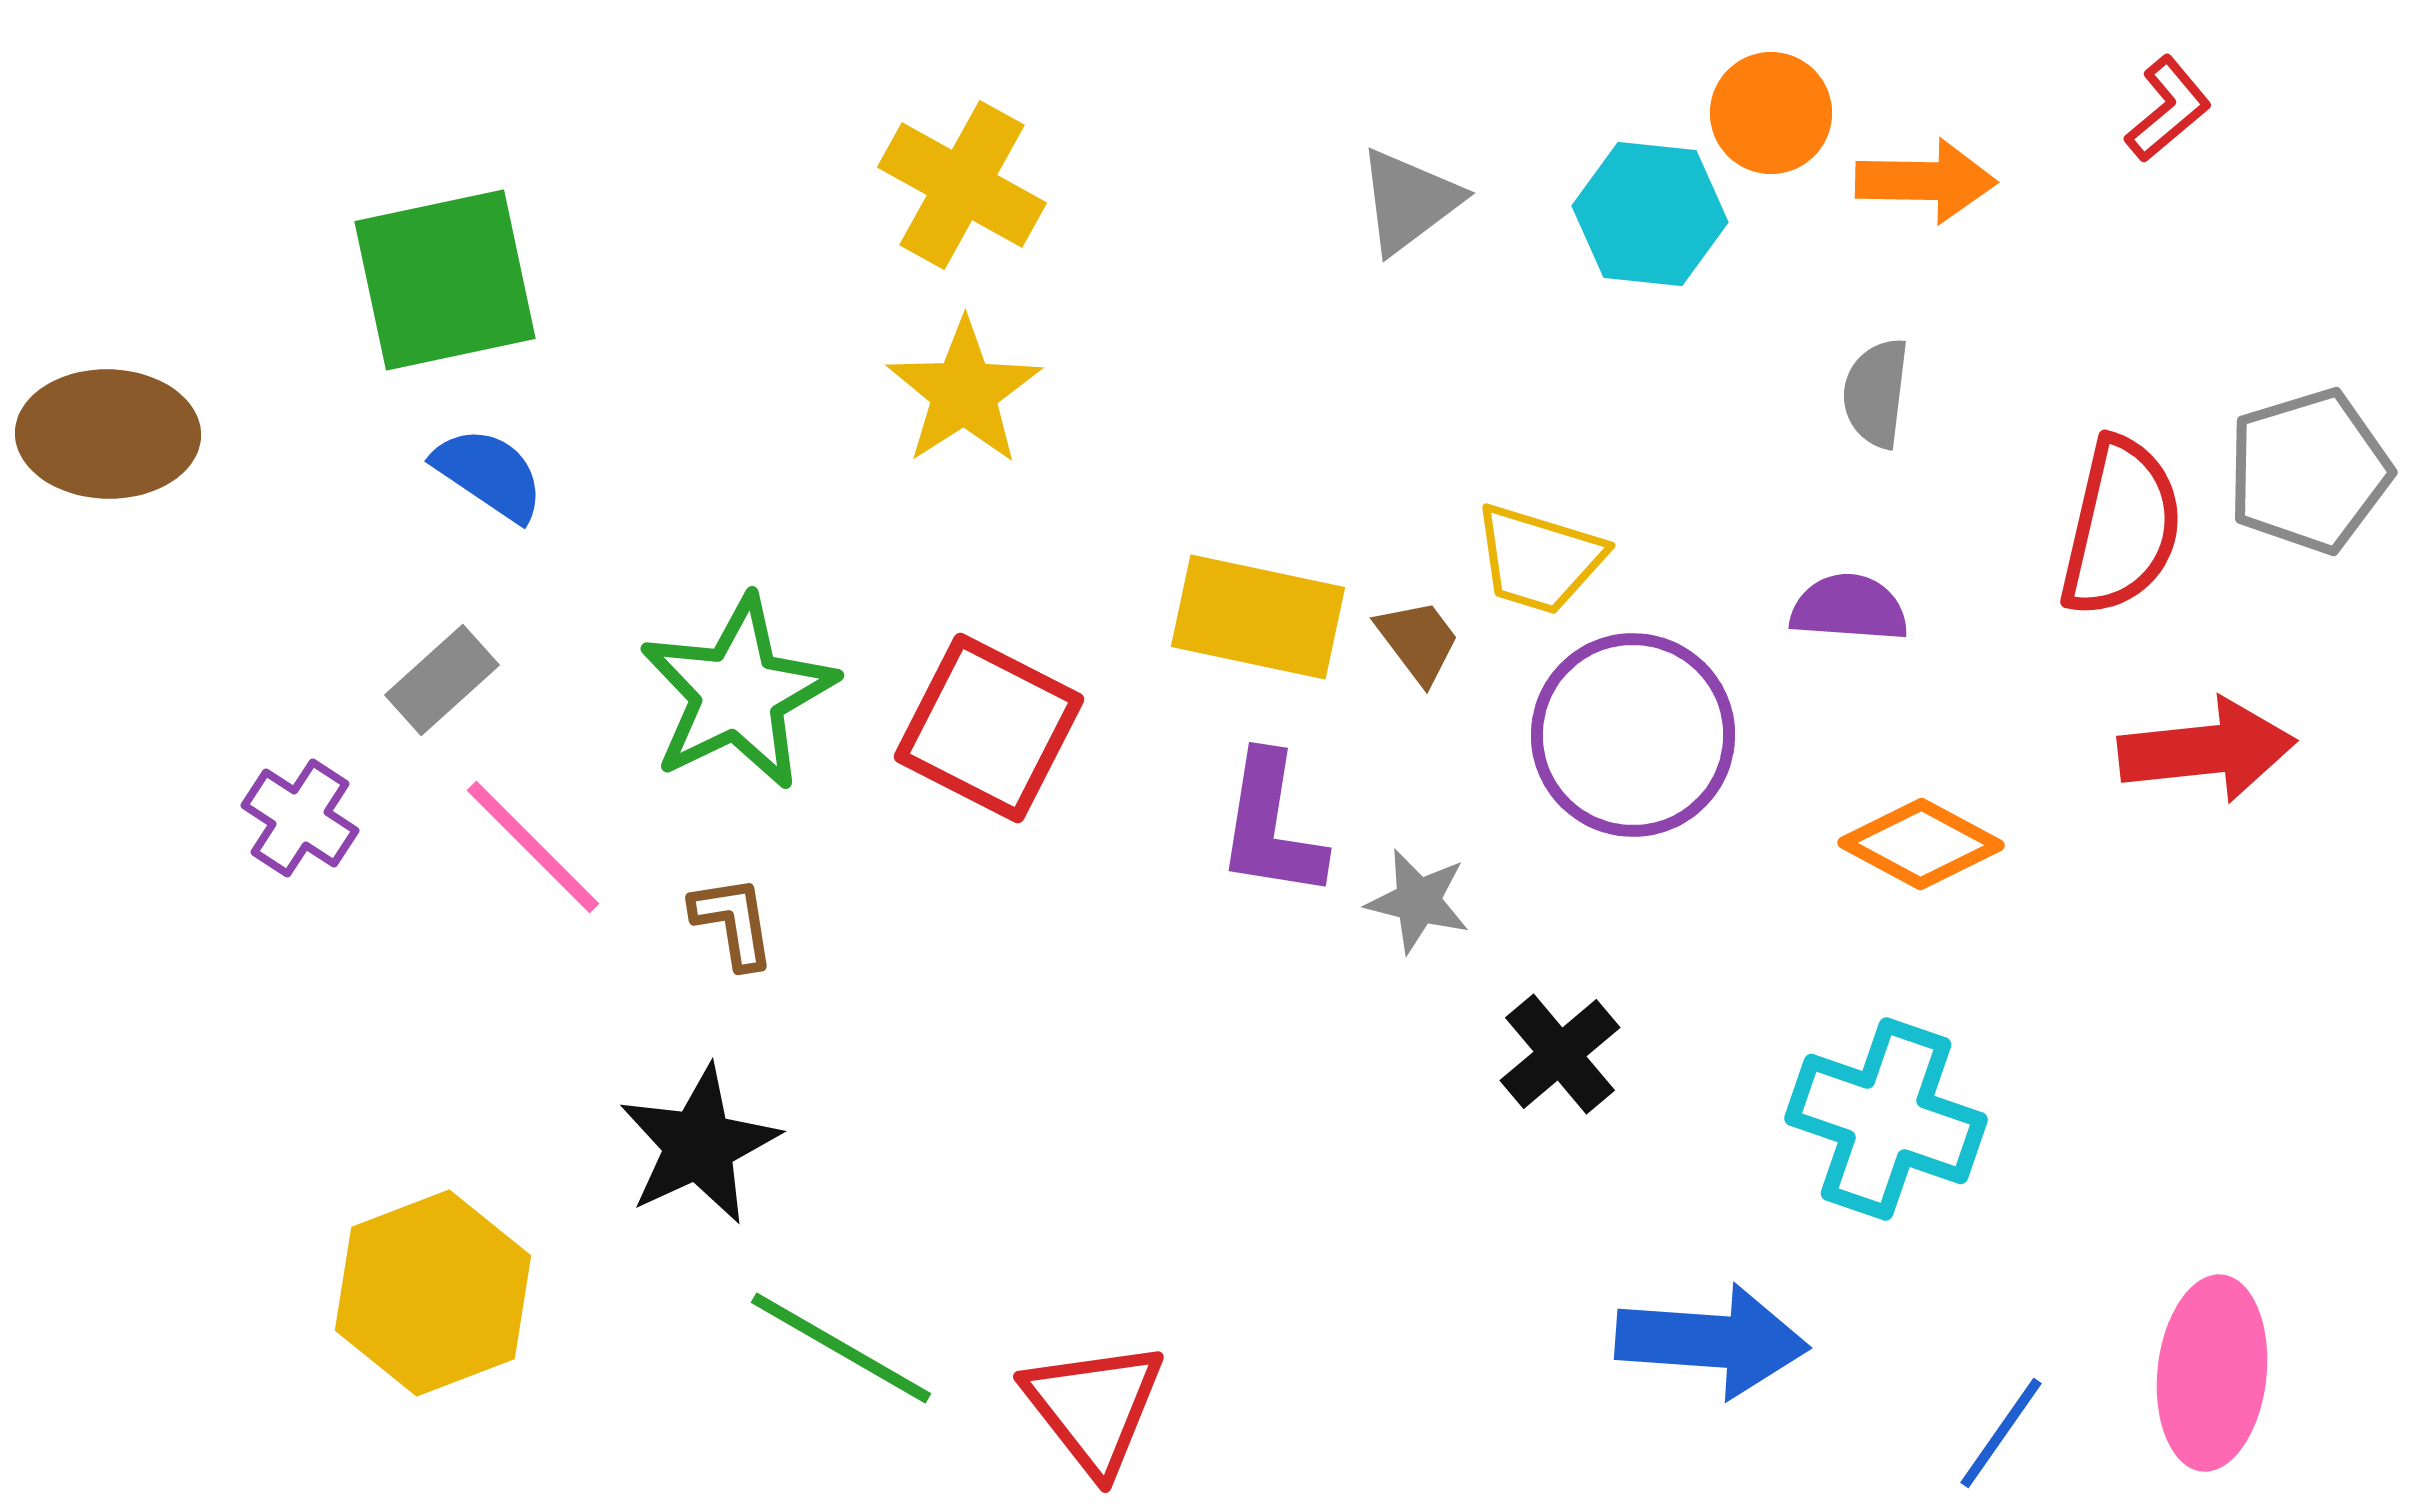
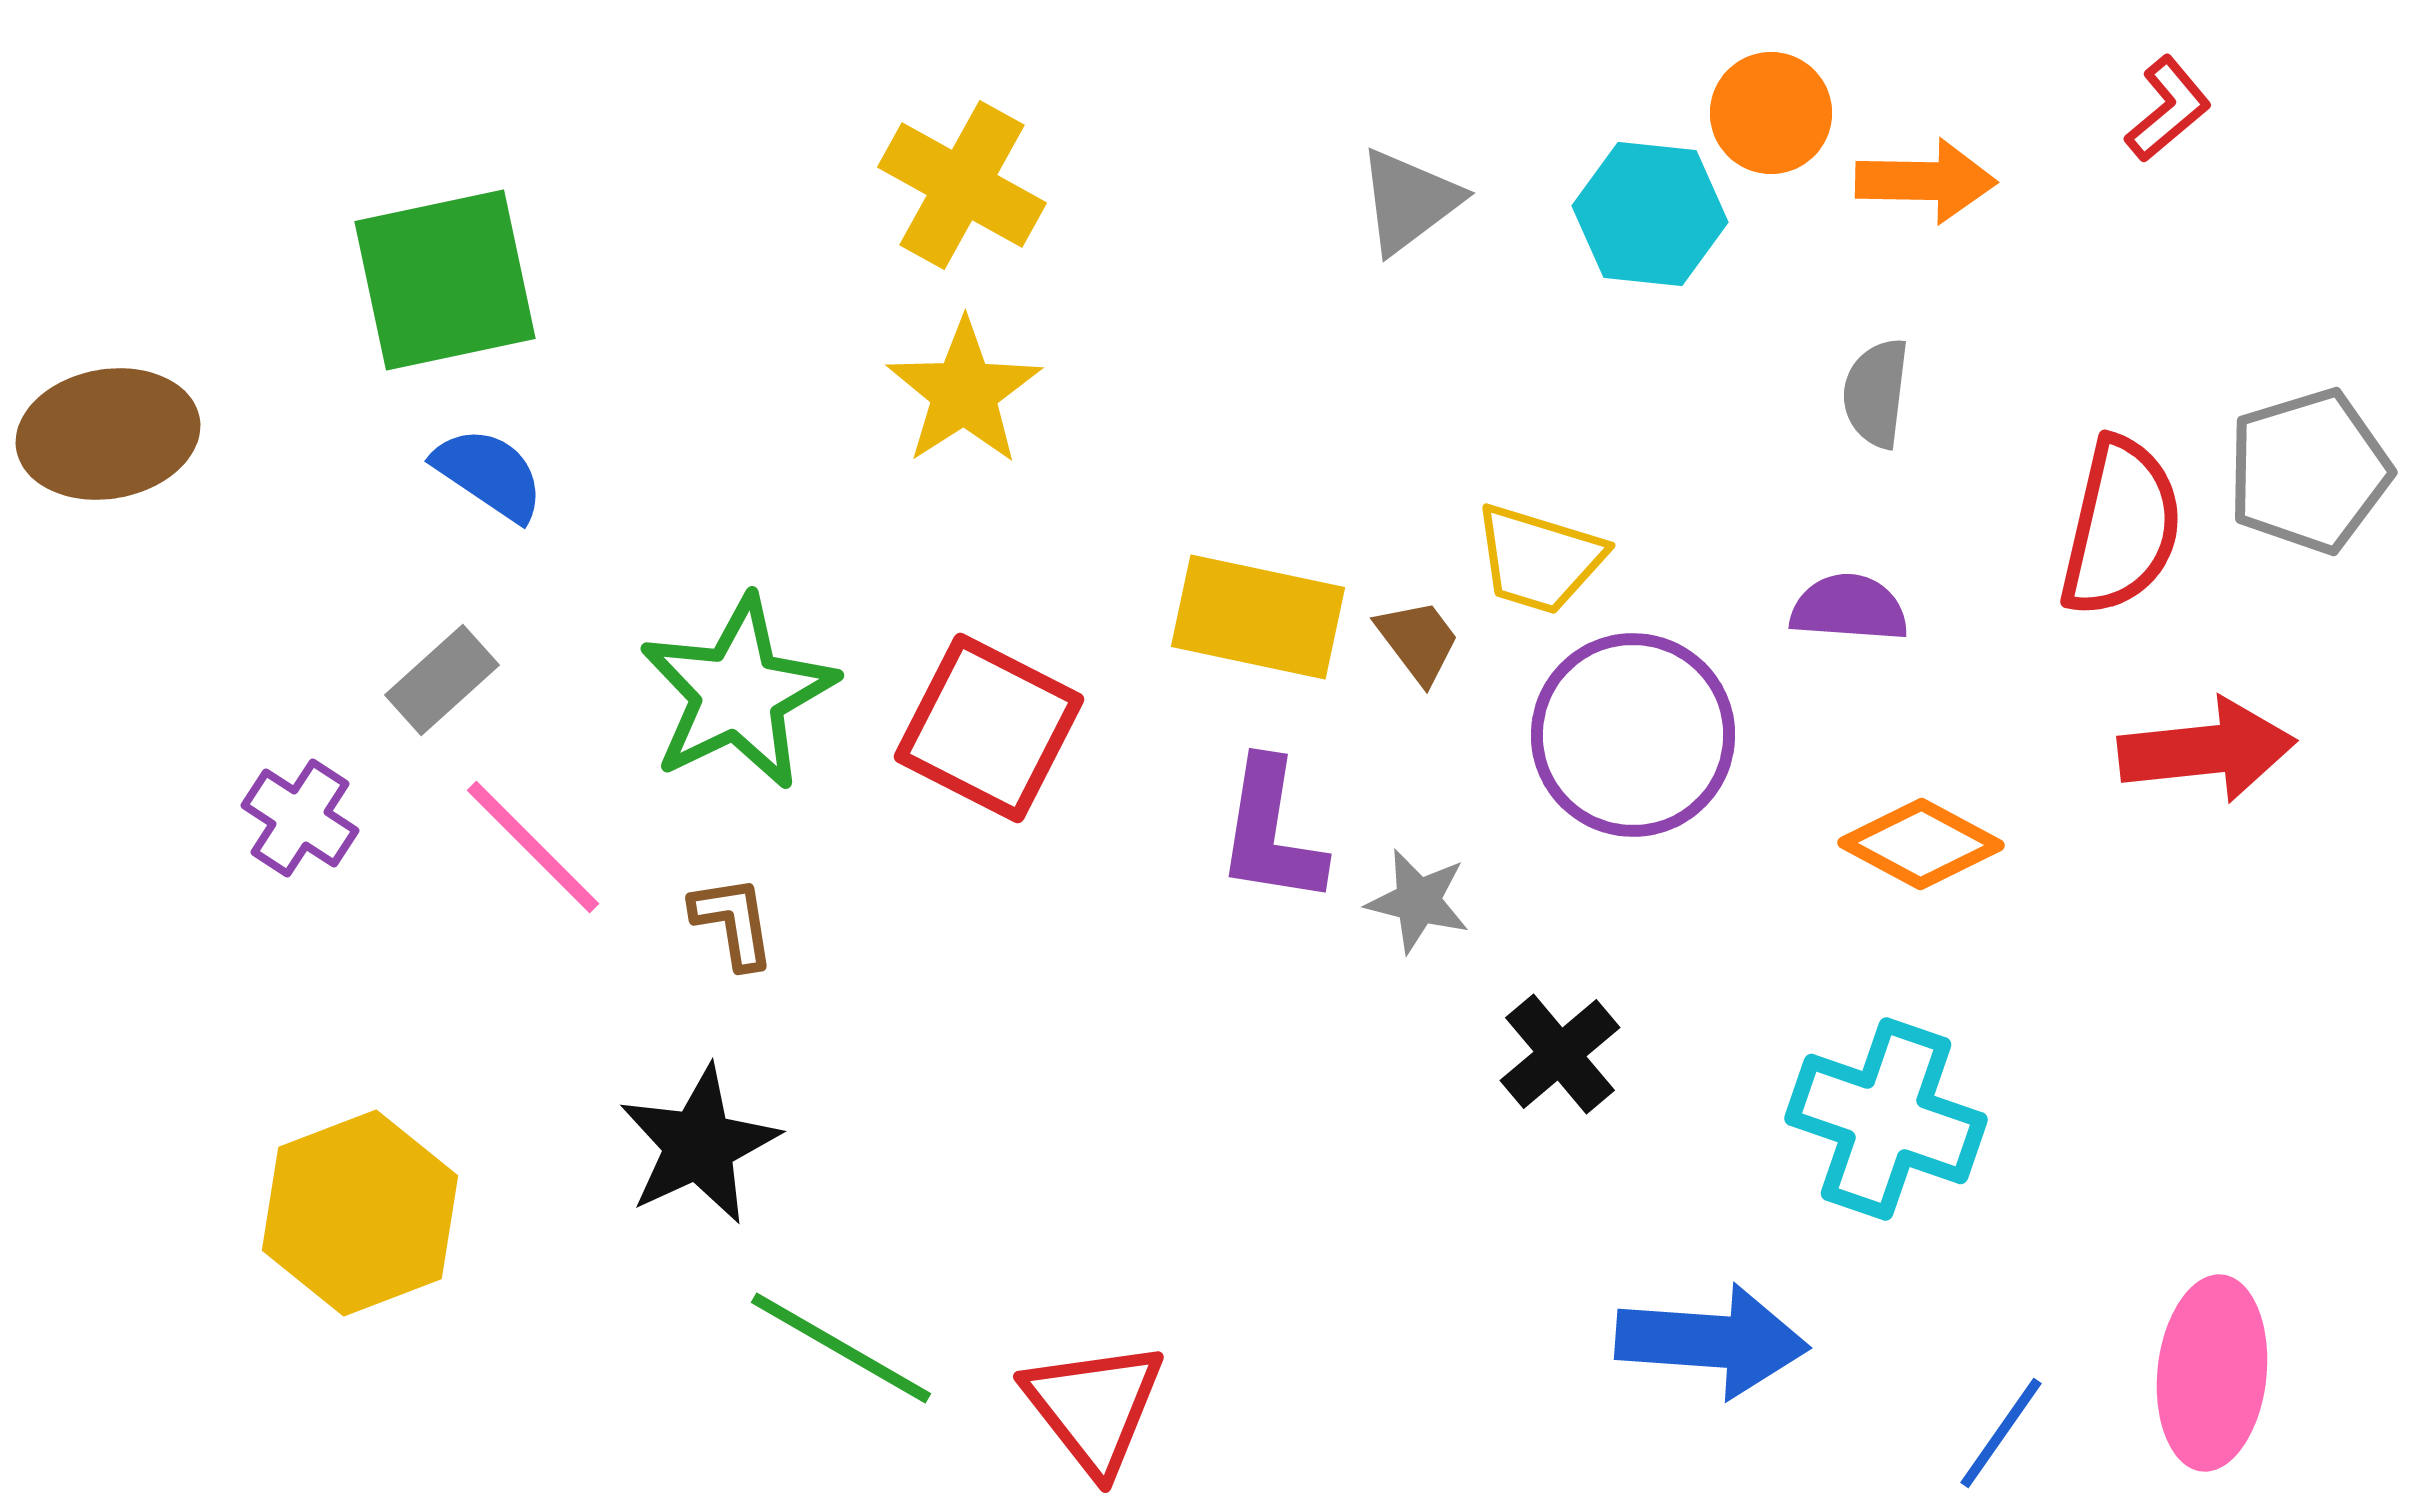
brown ellipse: rotated 11 degrees counterclockwise
purple L-shape: moved 6 px down
yellow hexagon: moved 73 px left, 80 px up
